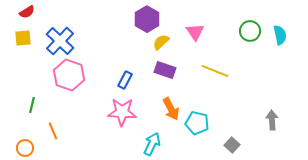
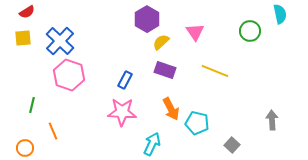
cyan semicircle: moved 21 px up
